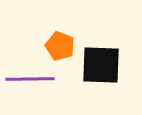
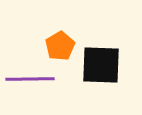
orange pentagon: rotated 20 degrees clockwise
